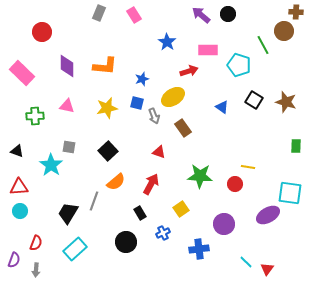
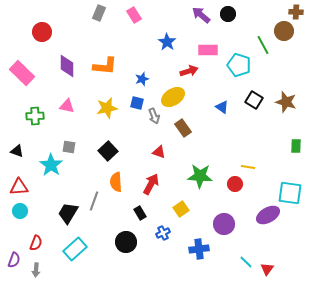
orange semicircle at (116, 182): rotated 126 degrees clockwise
